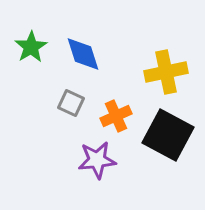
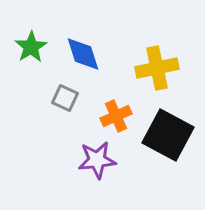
yellow cross: moved 9 px left, 4 px up
gray square: moved 6 px left, 5 px up
